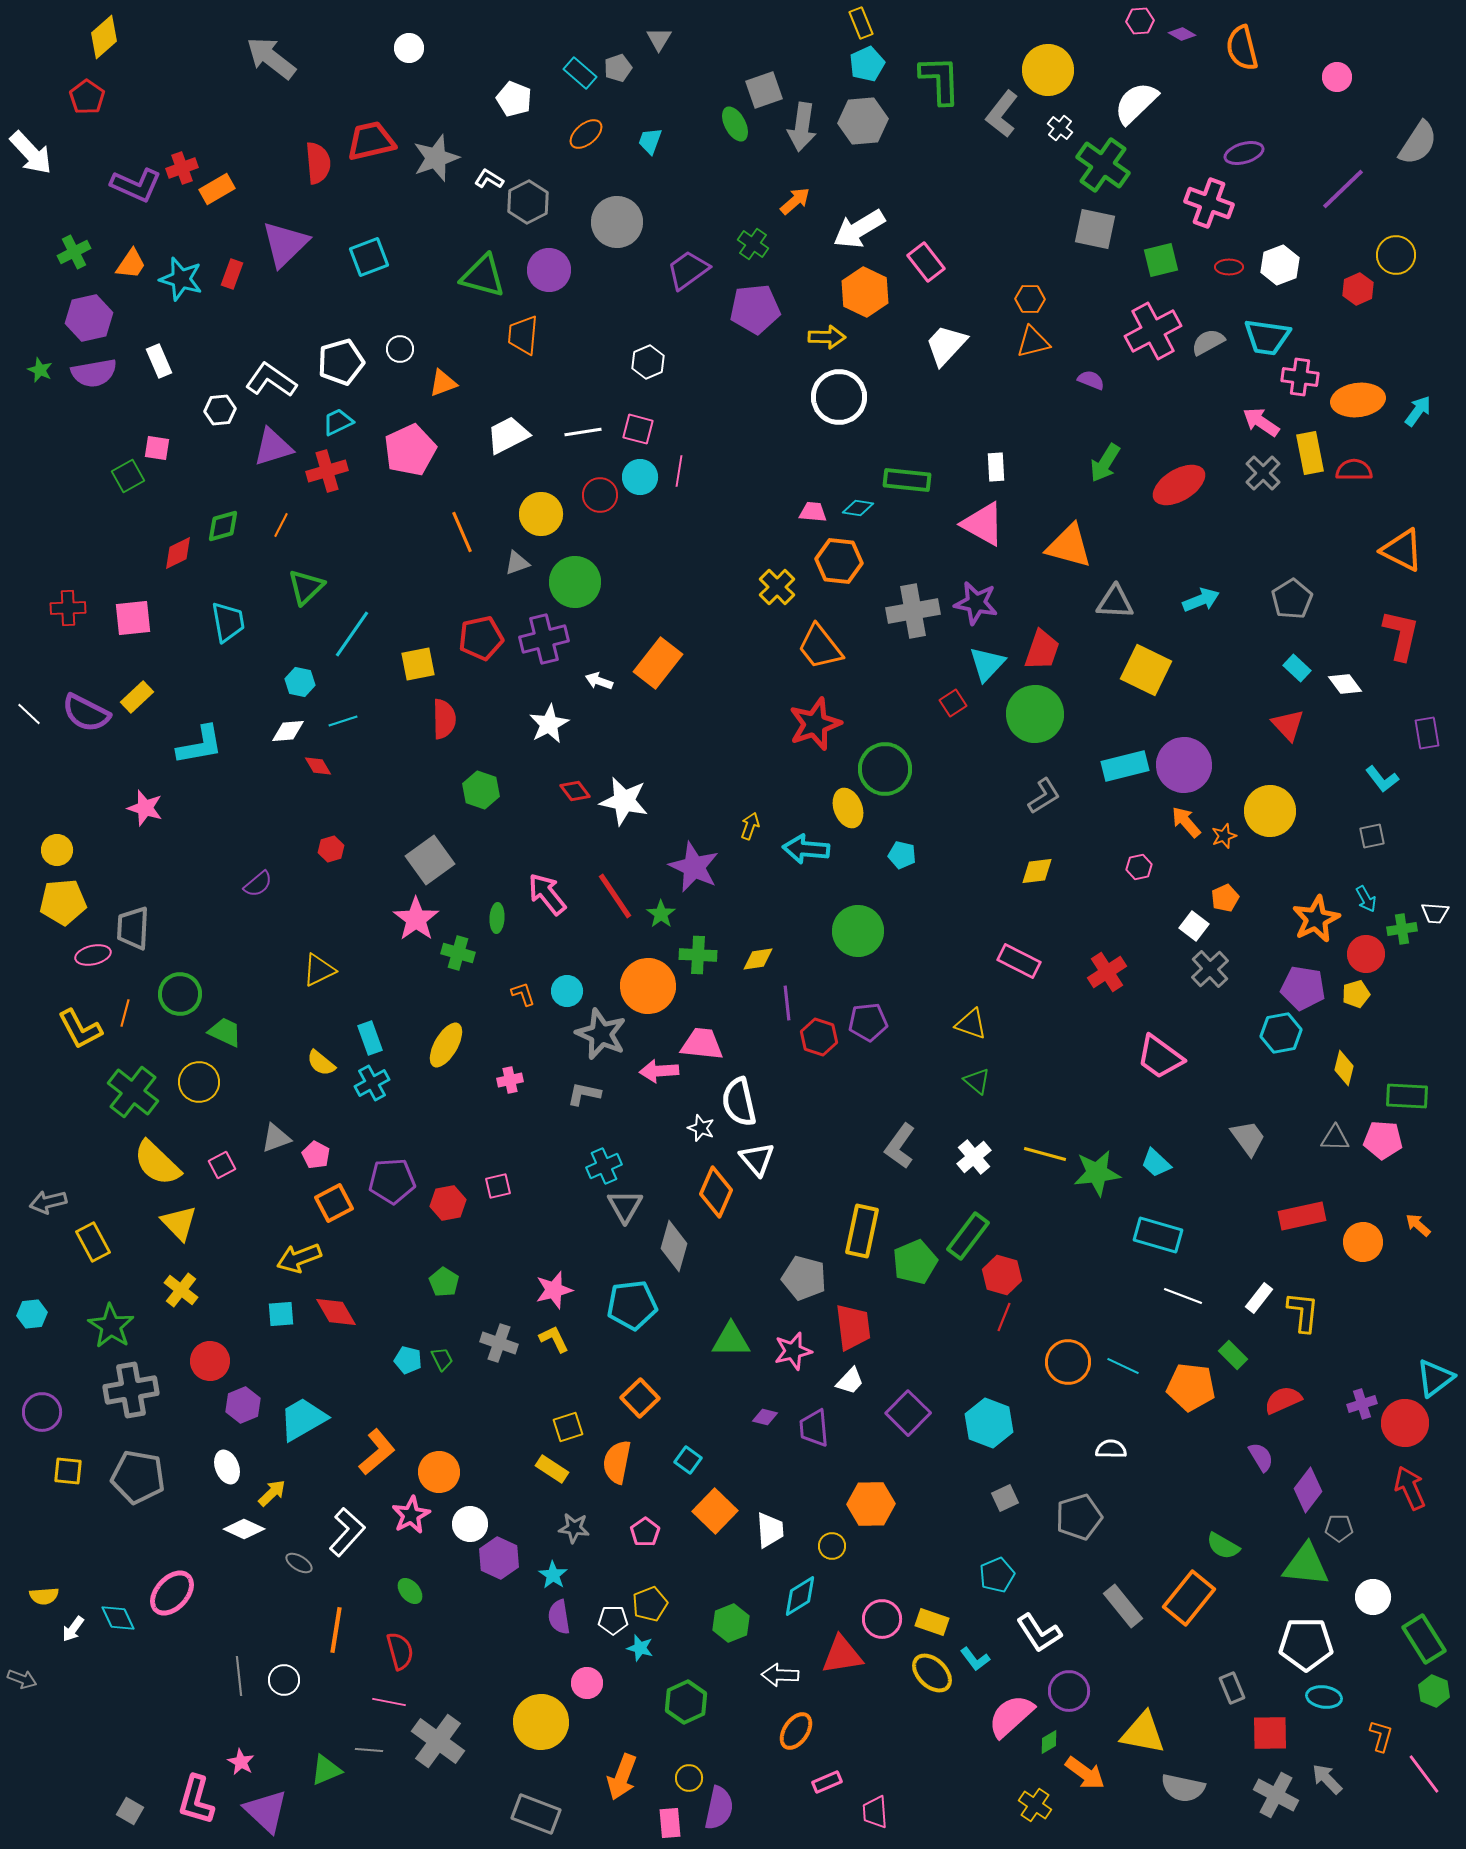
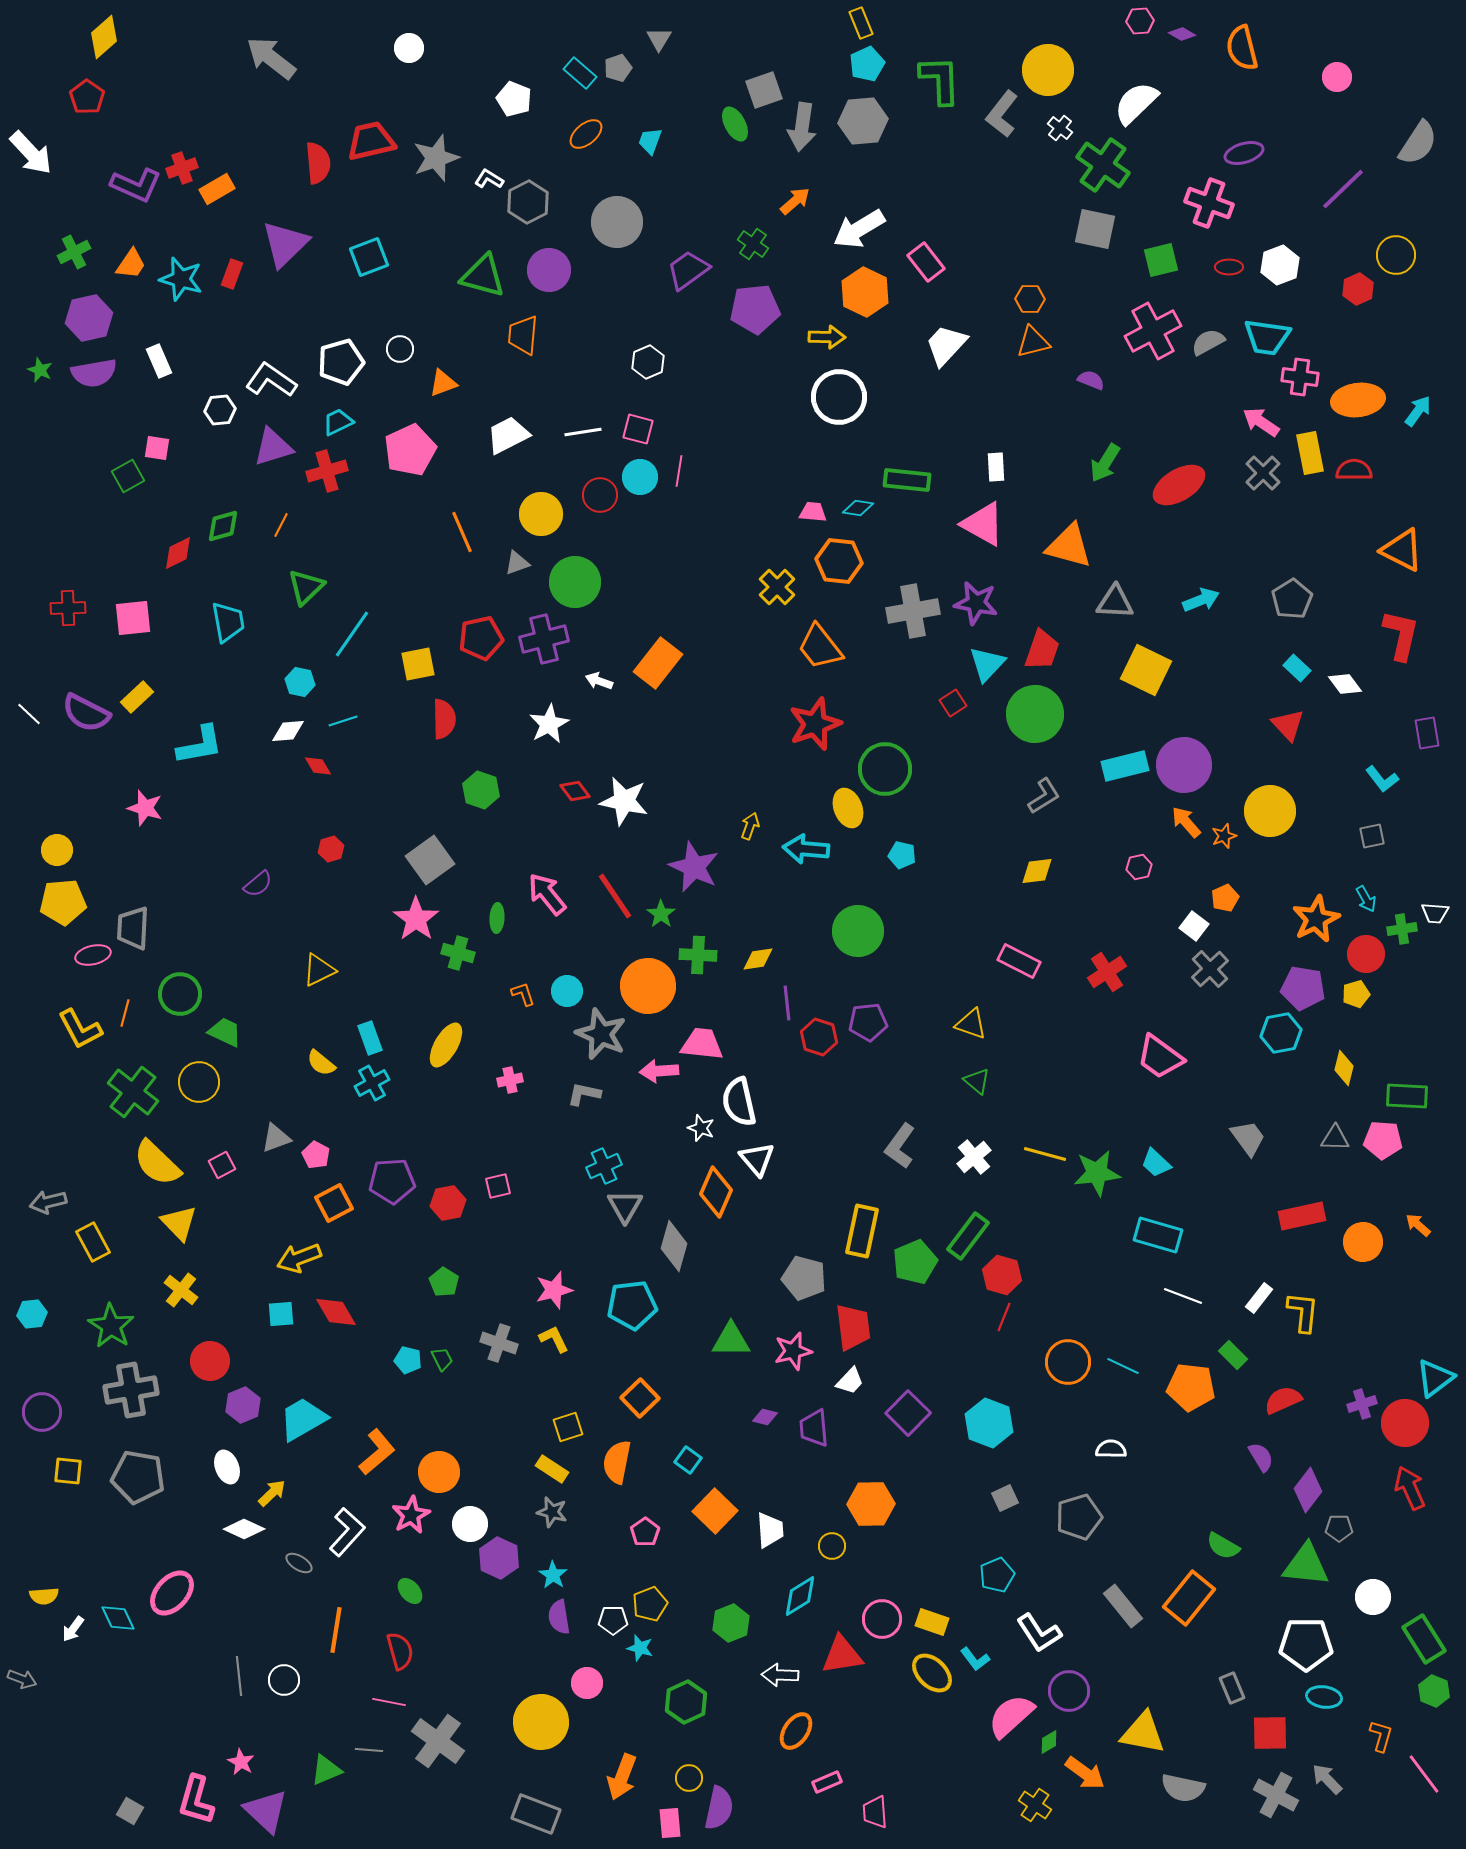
gray star at (574, 1528): moved 22 px left, 16 px up; rotated 8 degrees clockwise
